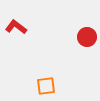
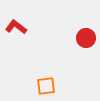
red circle: moved 1 px left, 1 px down
